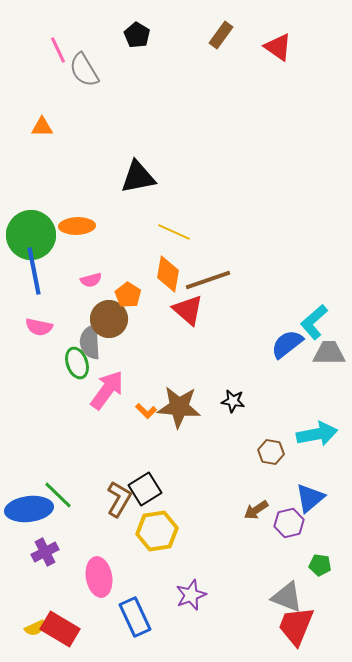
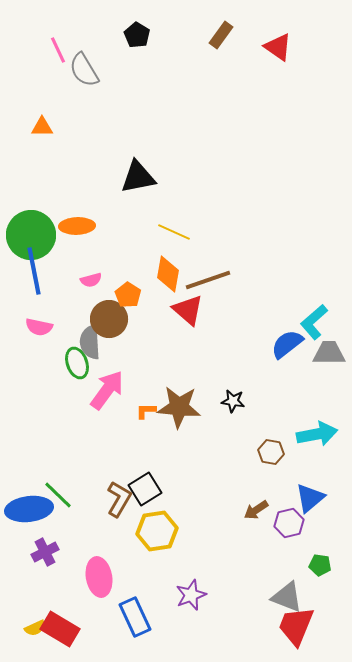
orange L-shape at (146, 411): rotated 135 degrees clockwise
